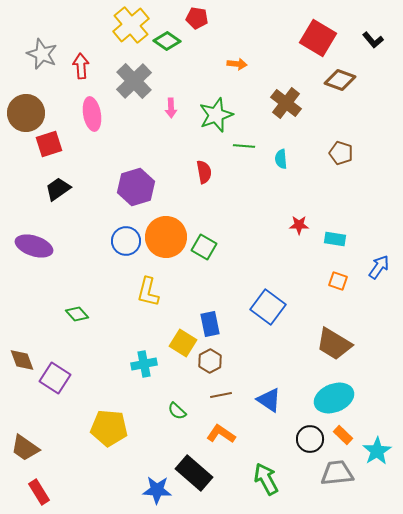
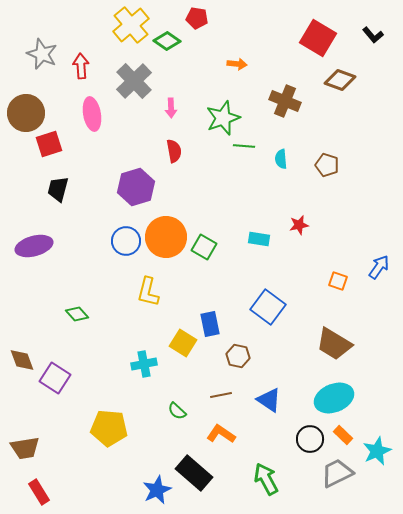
black L-shape at (373, 40): moved 5 px up
brown cross at (286, 103): moved 1 px left, 2 px up; rotated 16 degrees counterclockwise
green star at (216, 115): moved 7 px right, 3 px down
brown pentagon at (341, 153): moved 14 px left, 12 px down
red semicircle at (204, 172): moved 30 px left, 21 px up
black trapezoid at (58, 189): rotated 40 degrees counterclockwise
red star at (299, 225): rotated 12 degrees counterclockwise
cyan rectangle at (335, 239): moved 76 px left
purple ellipse at (34, 246): rotated 33 degrees counterclockwise
brown hexagon at (210, 361): moved 28 px right, 5 px up; rotated 20 degrees counterclockwise
brown trapezoid at (25, 448): rotated 44 degrees counterclockwise
cyan star at (377, 451): rotated 8 degrees clockwise
gray trapezoid at (337, 473): rotated 20 degrees counterclockwise
blue star at (157, 490): rotated 28 degrees counterclockwise
